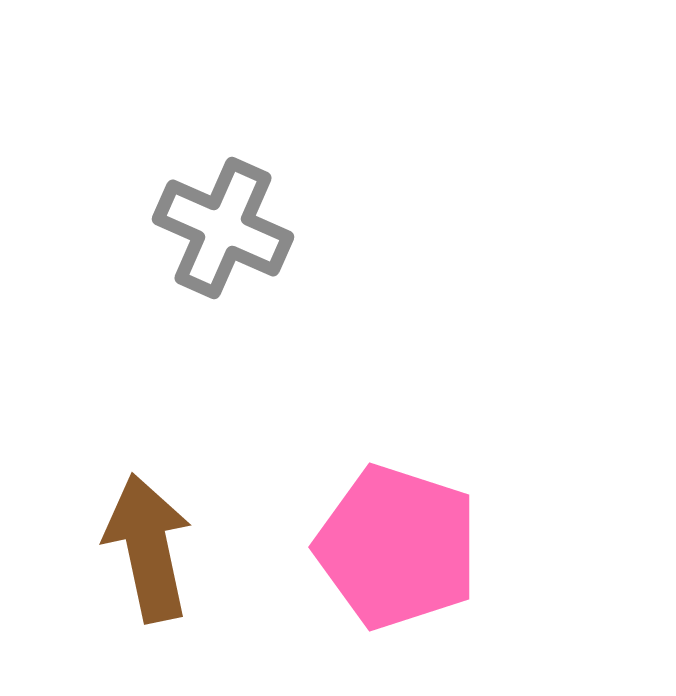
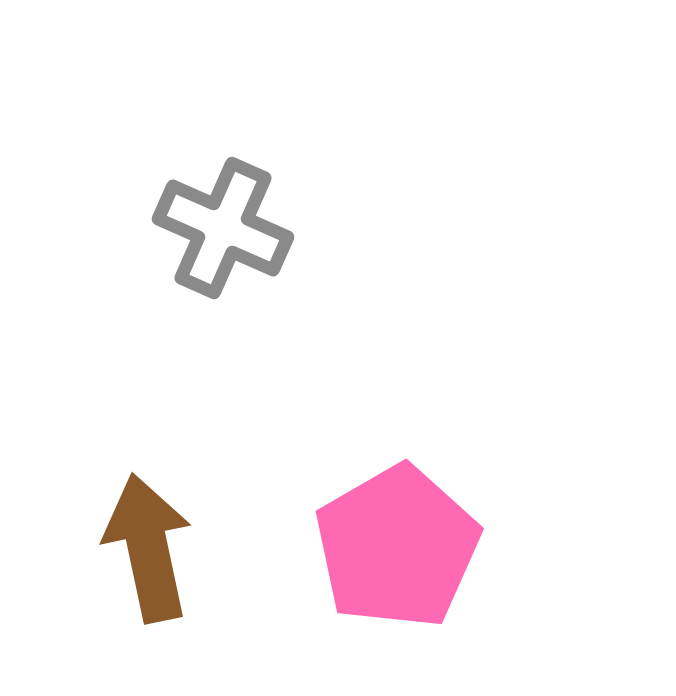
pink pentagon: rotated 24 degrees clockwise
